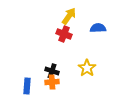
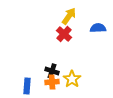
red cross: rotated 21 degrees clockwise
yellow star: moved 15 px left, 11 px down
